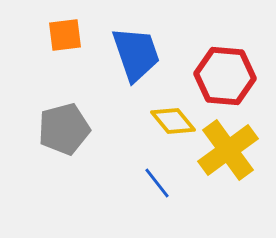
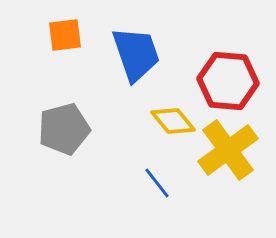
red hexagon: moved 3 px right, 5 px down
